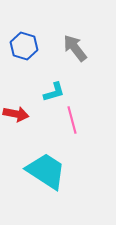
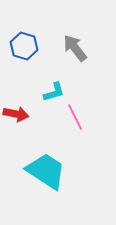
pink line: moved 3 px right, 3 px up; rotated 12 degrees counterclockwise
